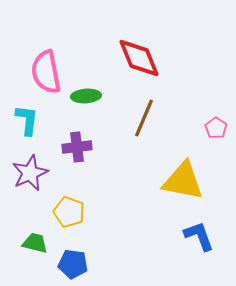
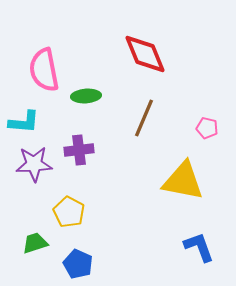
red diamond: moved 6 px right, 4 px up
pink semicircle: moved 2 px left, 2 px up
cyan L-shape: moved 3 px left, 2 px down; rotated 88 degrees clockwise
pink pentagon: moved 9 px left; rotated 20 degrees counterclockwise
purple cross: moved 2 px right, 3 px down
purple star: moved 4 px right, 9 px up; rotated 21 degrees clockwise
yellow pentagon: rotated 8 degrees clockwise
blue L-shape: moved 11 px down
green trapezoid: rotated 32 degrees counterclockwise
blue pentagon: moved 5 px right; rotated 16 degrees clockwise
